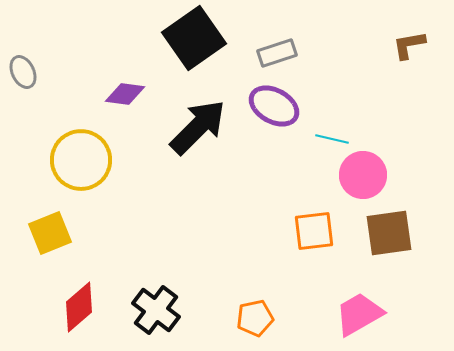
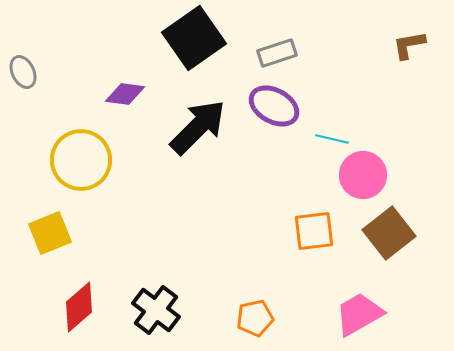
brown square: rotated 30 degrees counterclockwise
